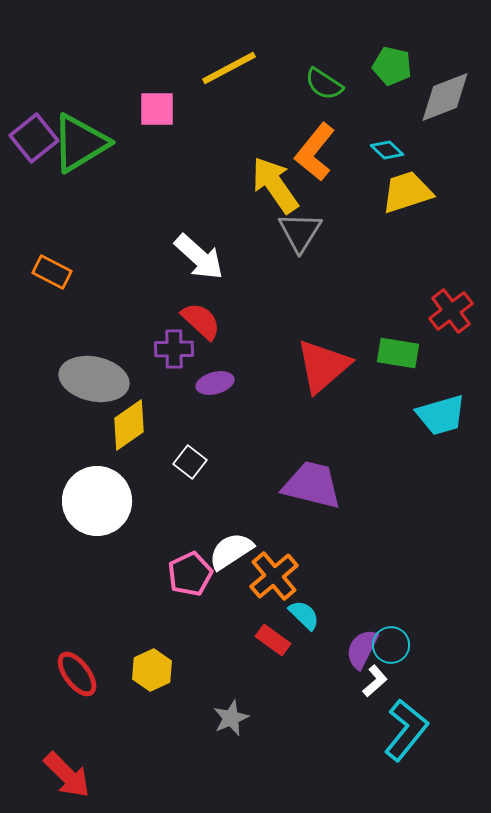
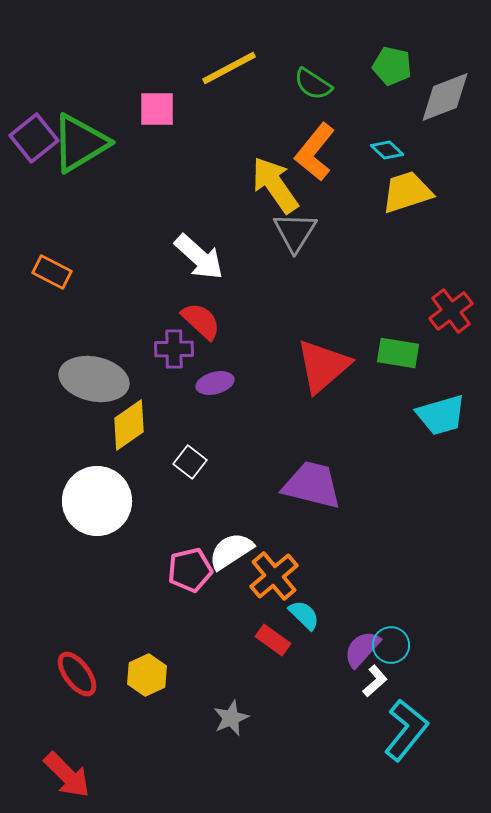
green semicircle: moved 11 px left
gray triangle: moved 5 px left
pink pentagon: moved 4 px up; rotated 12 degrees clockwise
purple semicircle: rotated 15 degrees clockwise
yellow hexagon: moved 5 px left, 5 px down
